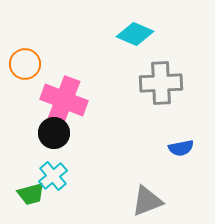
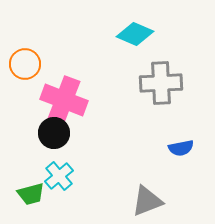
cyan cross: moved 6 px right
